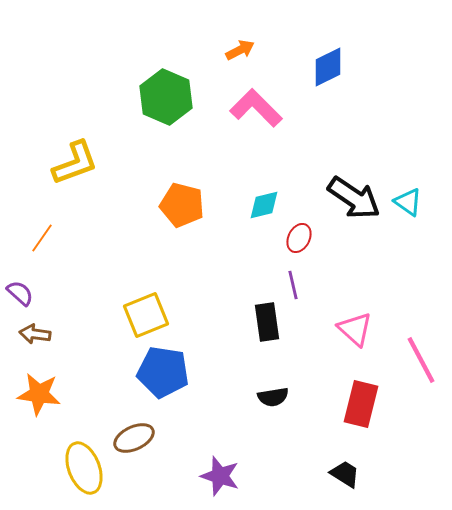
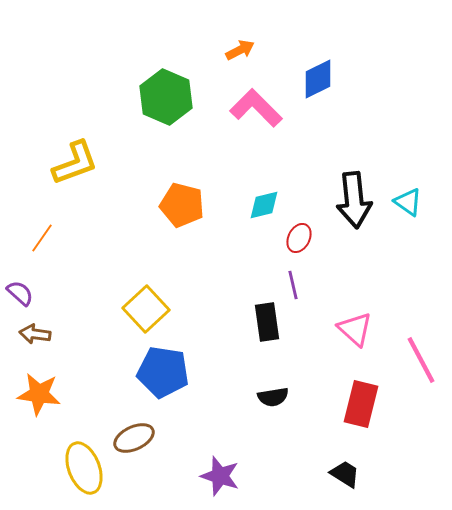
blue diamond: moved 10 px left, 12 px down
black arrow: moved 2 px down; rotated 50 degrees clockwise
yellow square: moved 6 px up; rotated 21 degrees counterclockwise
